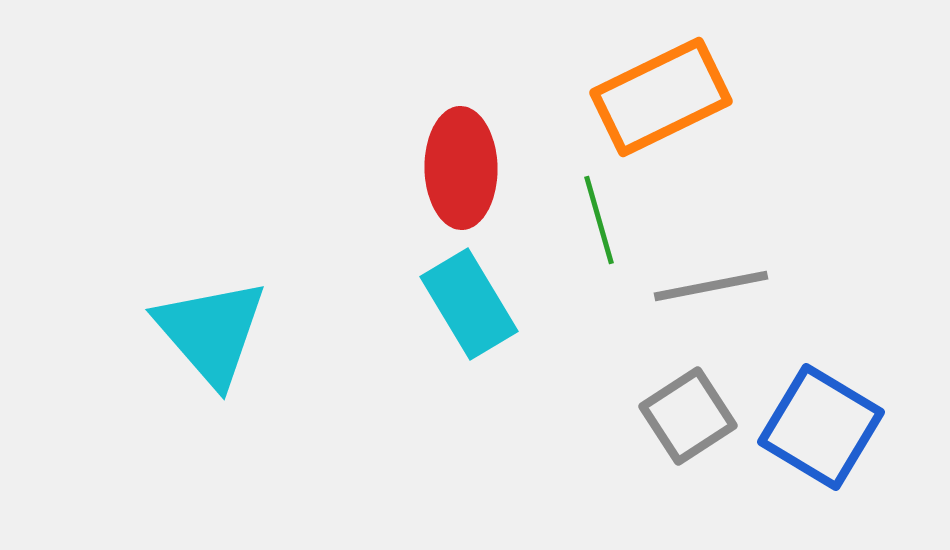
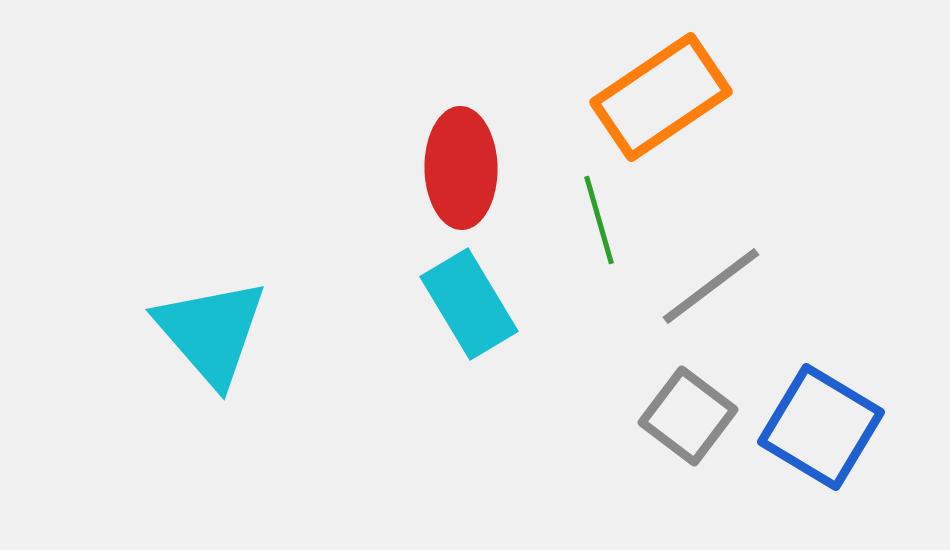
orange rectangle: rotated 8 degrees counterclockwise
gray line: rotated 26 degrees counterclockwise
gray square: rotated 20 degrees counterclockwise
